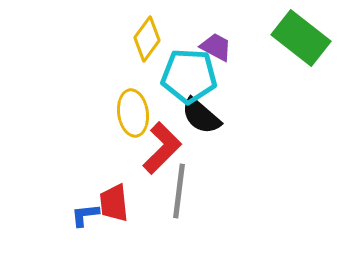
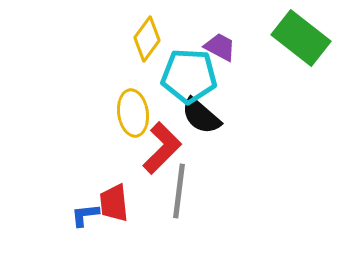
purple trapezoid: moved 4 px right
